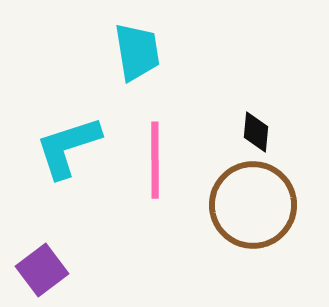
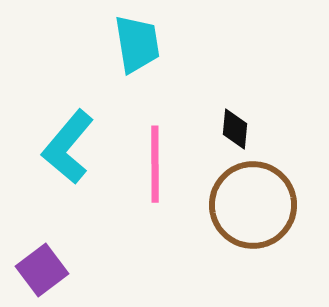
cyan trapezoid: moved 8 px up
black diamond: moved 21 px left, 3 px up
cyan L-shape: rotated 32 degrees counterclockwise
pink line: moved 4 px down
